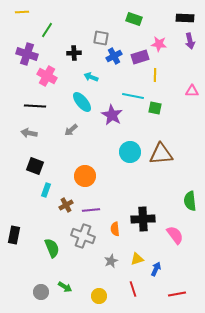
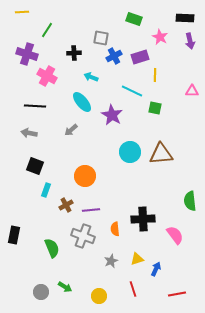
pink star at (159, 44): moved 1 px right, 7 px up; rotated 21 degrees clockwise
cyan line at (133, 96): moved 1 px left, 5 px up; rotated 15 degrees clockwise
